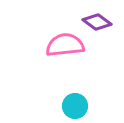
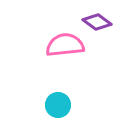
cyan circle: moved 17 px left, 1 px up
